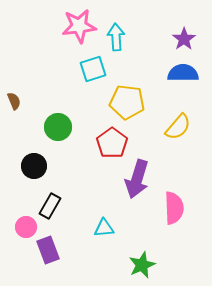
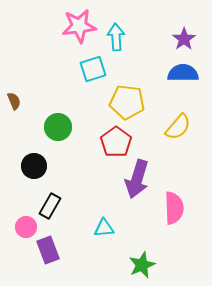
red pentagon: moved 4 px right, 1 px up
